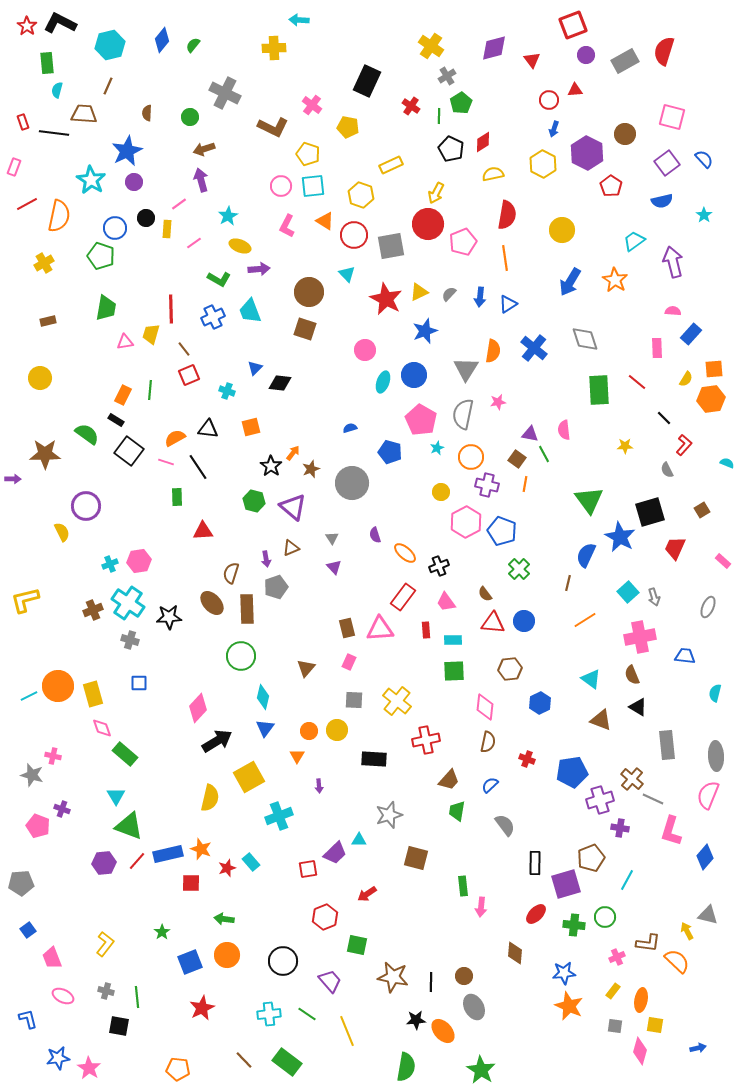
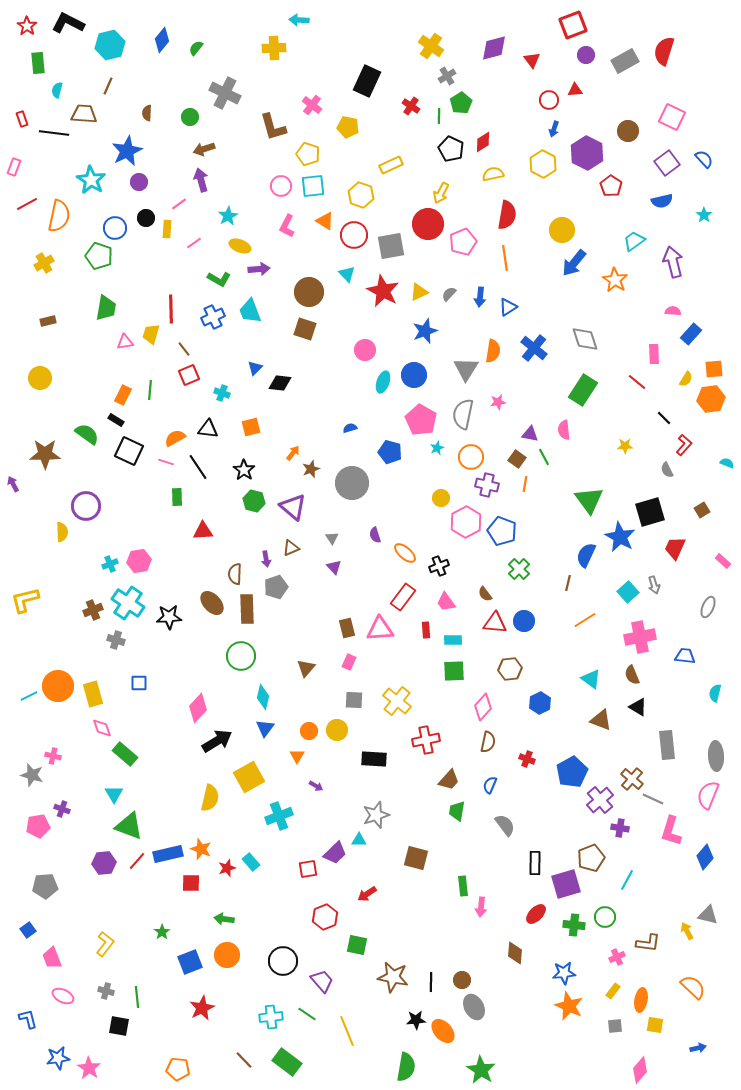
black L-shape at (60, 23): moved 8 px right
green semicircle at (193, 45): moved 3 px right, 3 px down
green rectangle at (47, 63): moved 9 px left
pink square at (672, 117): rotated 12 degrees clockwise
red rectangle at (23, 122): moved 1 px left, 3 px up
brown L-shape at (273, 127): rotated 48 degrees clockwise
brown circle at (625, 134): moved 3 px right, 3 px up
purple circle at (134, 182): moved 5 px right
yellow arrow at (436, 193): moved 5 px right
green pentagon at (101, 256): moved 2 px left
blue arrow at (570, 282): moved 4 px right, 19 px up; rotated 8 degrees clockwise
red star at (386, 299): moved 3 px left, 8 px up
blue triangle at (508, 304): moved 3 px down
pink rectangle at (657, 348): moved 3 px left, 6 px down
green rectangle at (599, 390): moved 16 px left; rotated 36 degrees clockwise
cyan cross at (227, 391): moved 5 px left, 2 px down
black square at (129, 451): rotated 12 degrees counterclockwise
green line at (544, 454): moved 3 px down
black star at (271, 466): moved 27 px left, 4 px down
purple arrow at (13, 479): moved 5 px down; rotated 119 degrees counterclockwise
yellow circle at (441, 492): moved 6 px down
yellow semicircle at (62, 532): rotated 24 degrees clockwise
brown semicircle at (231, 573): moved 4 px right, 1 px down; rotated 15 degrees counterclockwise
gray arrow at (654, 597): moved 12 px up
red triangle at (493, 623): moved 2 px right
gray cross at (130, 640): moved 14 px left
pink diamond at (485, 707): moved 2 px left; rotated 36 degrees clockwise
blue pentagon at (572, 772): rotated 20 degrees counterclockwise
blue semicircle at (490, 785): rotated 24 degrees counterclockwise
purple arrow at (319, 786): moved 3 px left; rotated 56 degrees counterclockwise
cyan triangle at (116, 796): moved 2 px left, 2 px up
purple cross at (600, 800): rotated 24 degrees counterclockwise
gray star at (389, 815): moved 13 px left
pink pentagon at (38, 826): rotated 30 degrees counterclockwise
gray pentagon at (21, 883): moved 24 px right, 3 px down
orange semicircle at (677, 961): moved 16 px right, 26 px down
brown circle at (464, 976): moved 2 px left, 4 px down
purple trapezoid at (330, 981): moved 8 px left
cyan cross at (269, 1014): moved 2 px right, 3 px down
gray square at (615, 1026): rotated 14 degrees counterclockwise
pink diamond at (640, 1051): moved 19 px down; rotated 24 degrees clockwise
